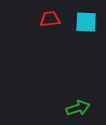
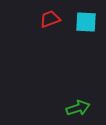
red trapezoid: rotated 15 degrees counterclockwise
